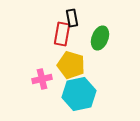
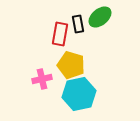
black rectangle: moved 6 px right, 6 px down
red rectangle: moved 2 px left
green ellipse: moved 21 px up; rotated 30 degrees clockwise
